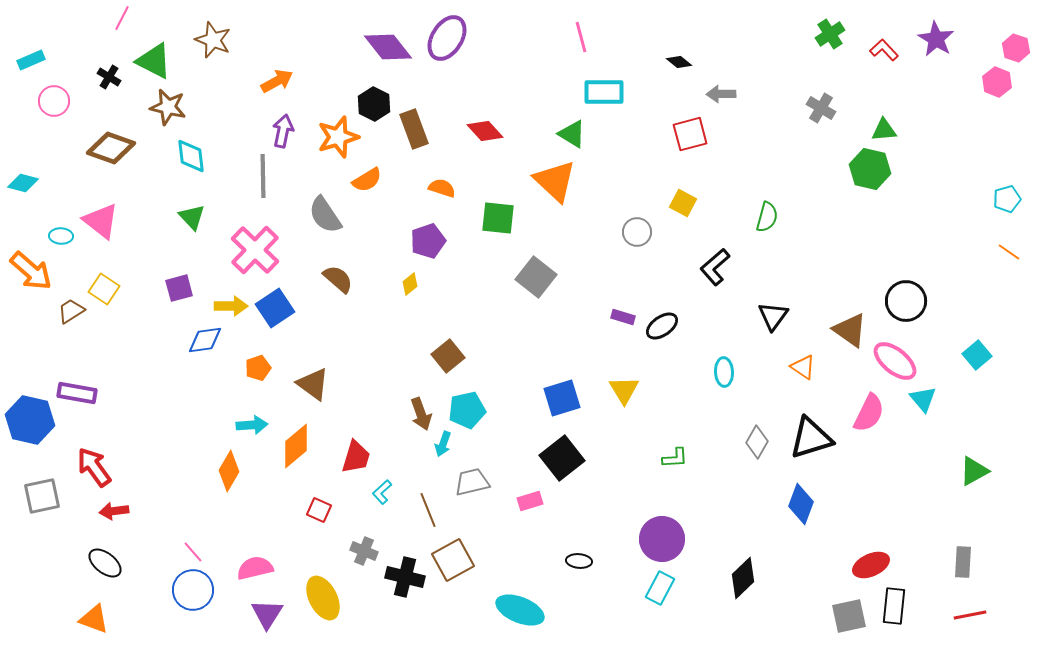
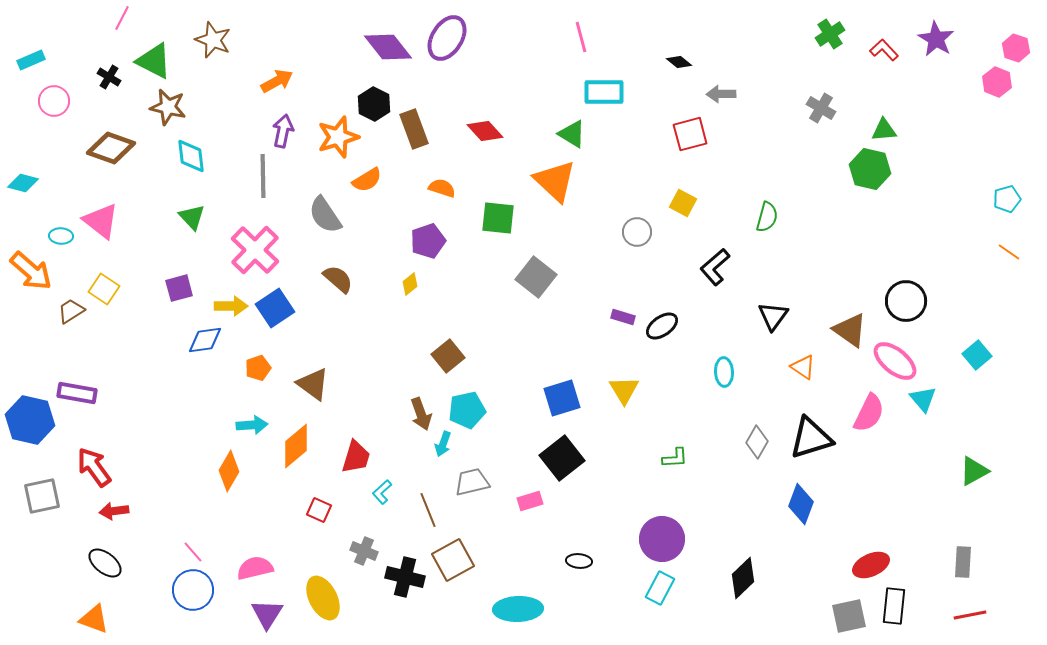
cyan ellipse at (520, 610): moved 2 px left, 1 px up; rotated 24 degrees counterclockwise
